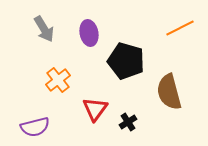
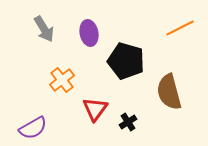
orange cross: moved 4 px right
purple semicircle: moved 2 px left, 1 px down; rotated 16 degrees counterclockwise
